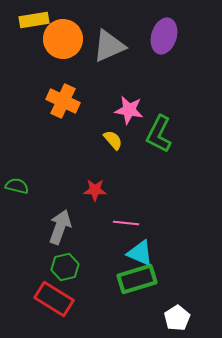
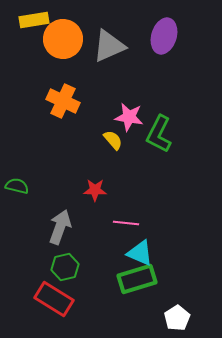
pink star: moved 7 px down
